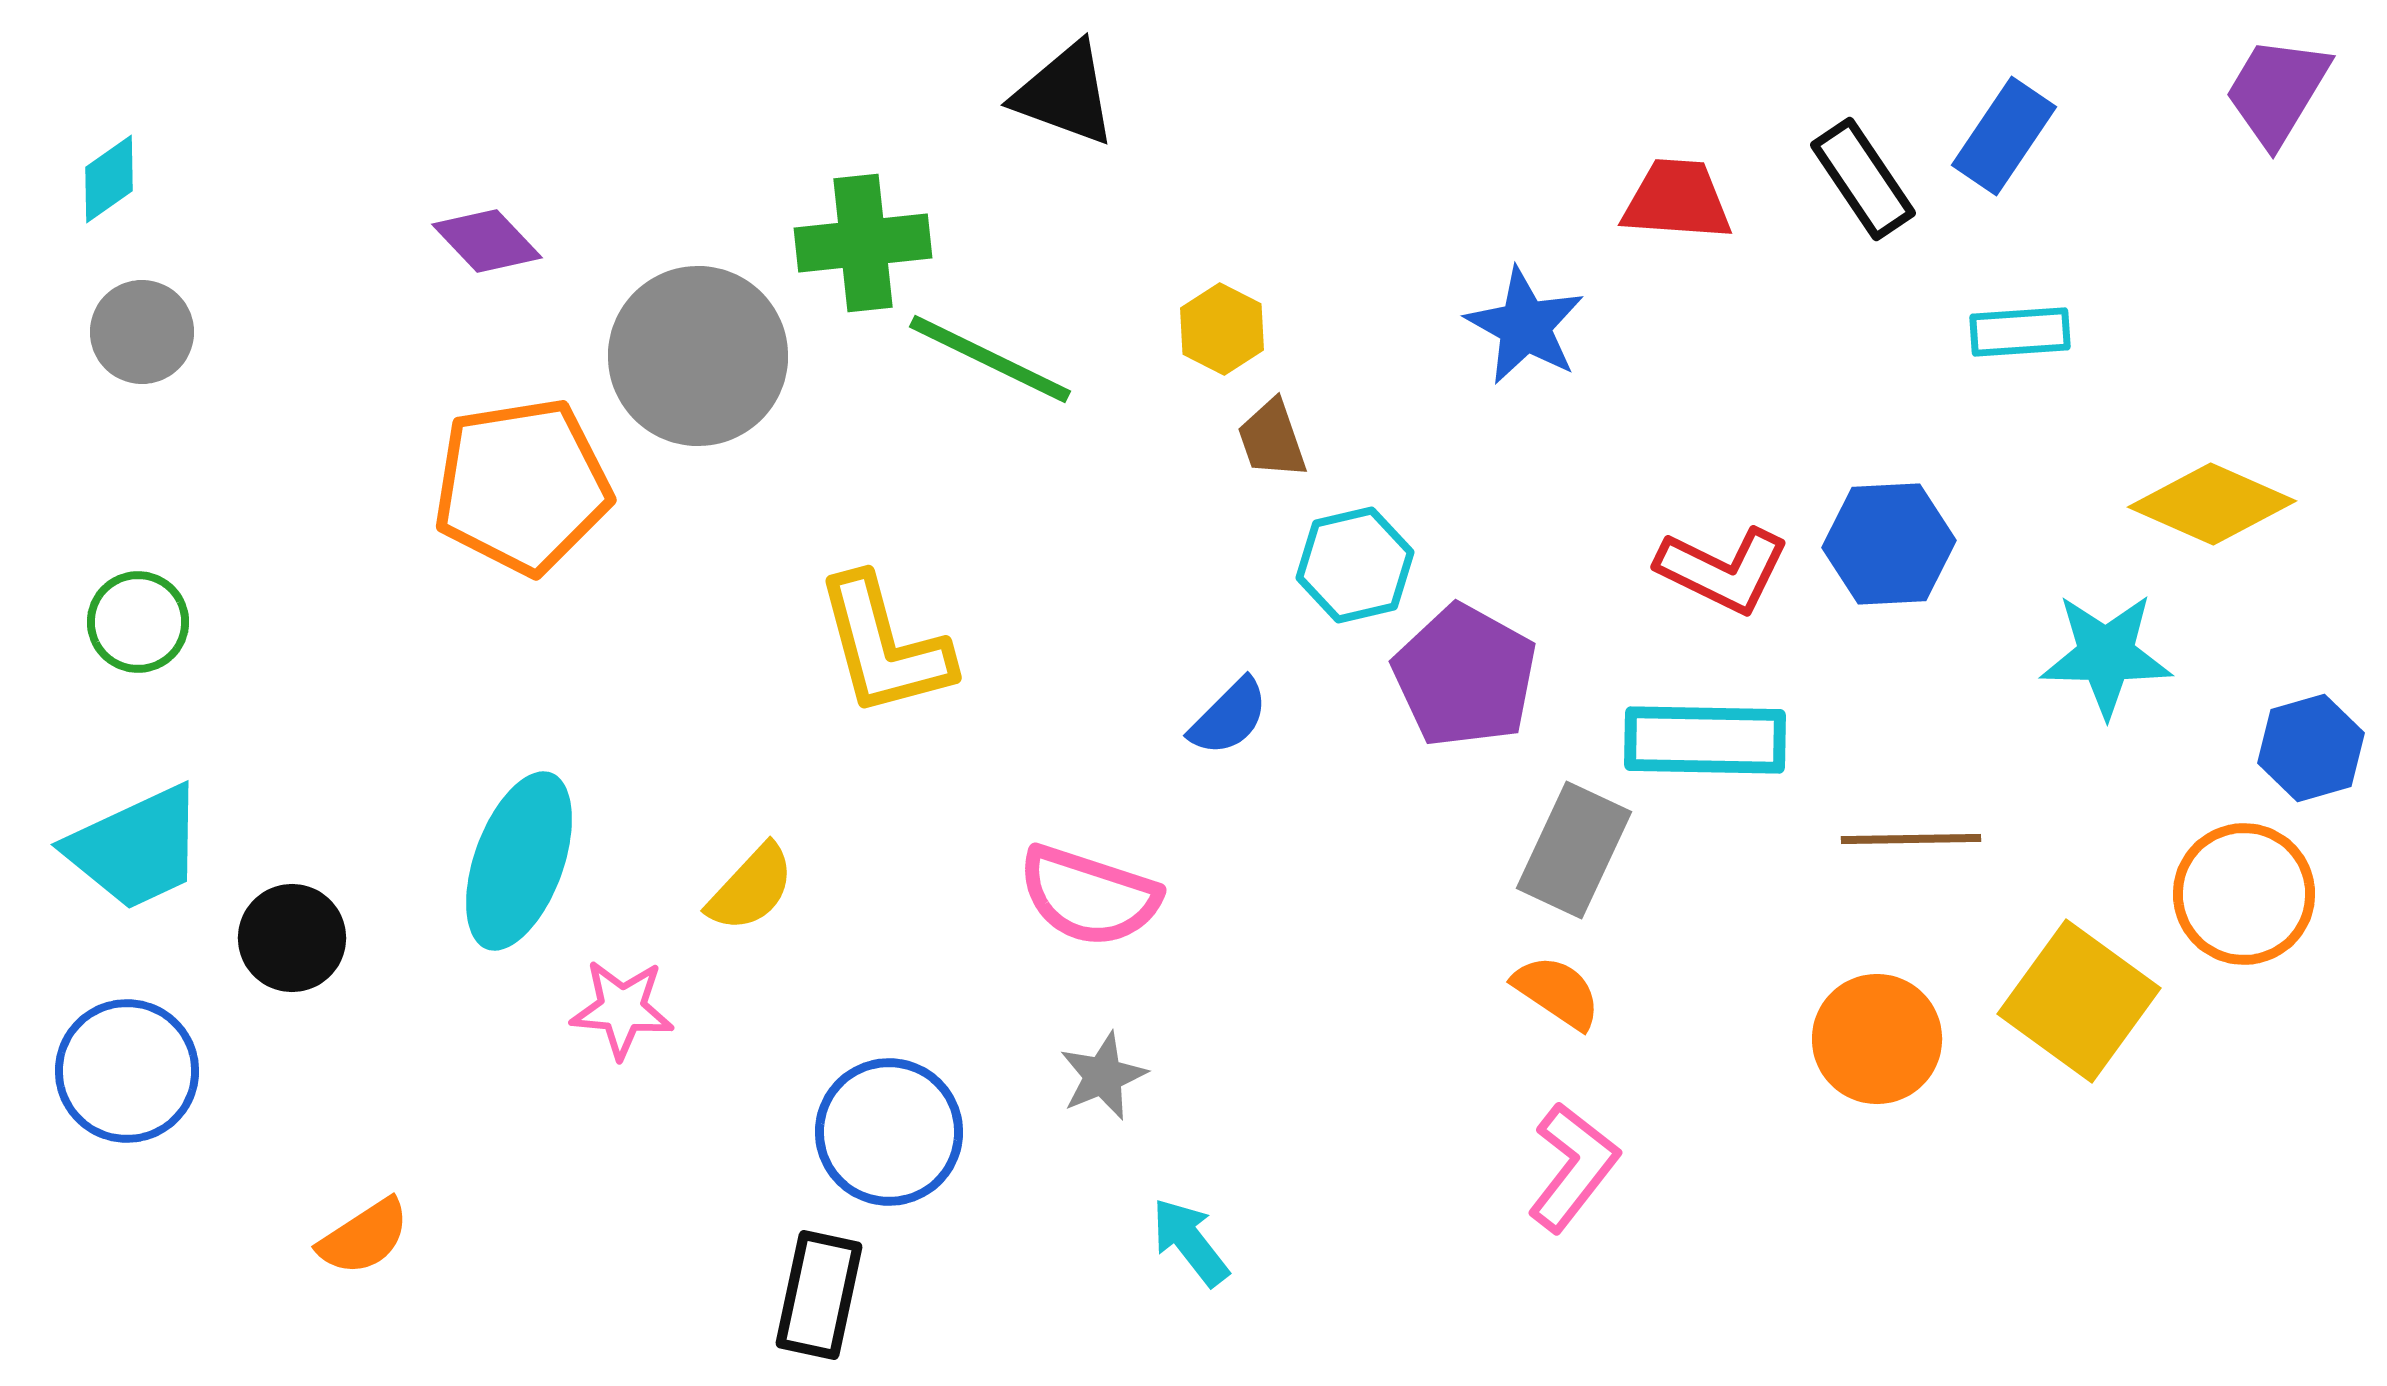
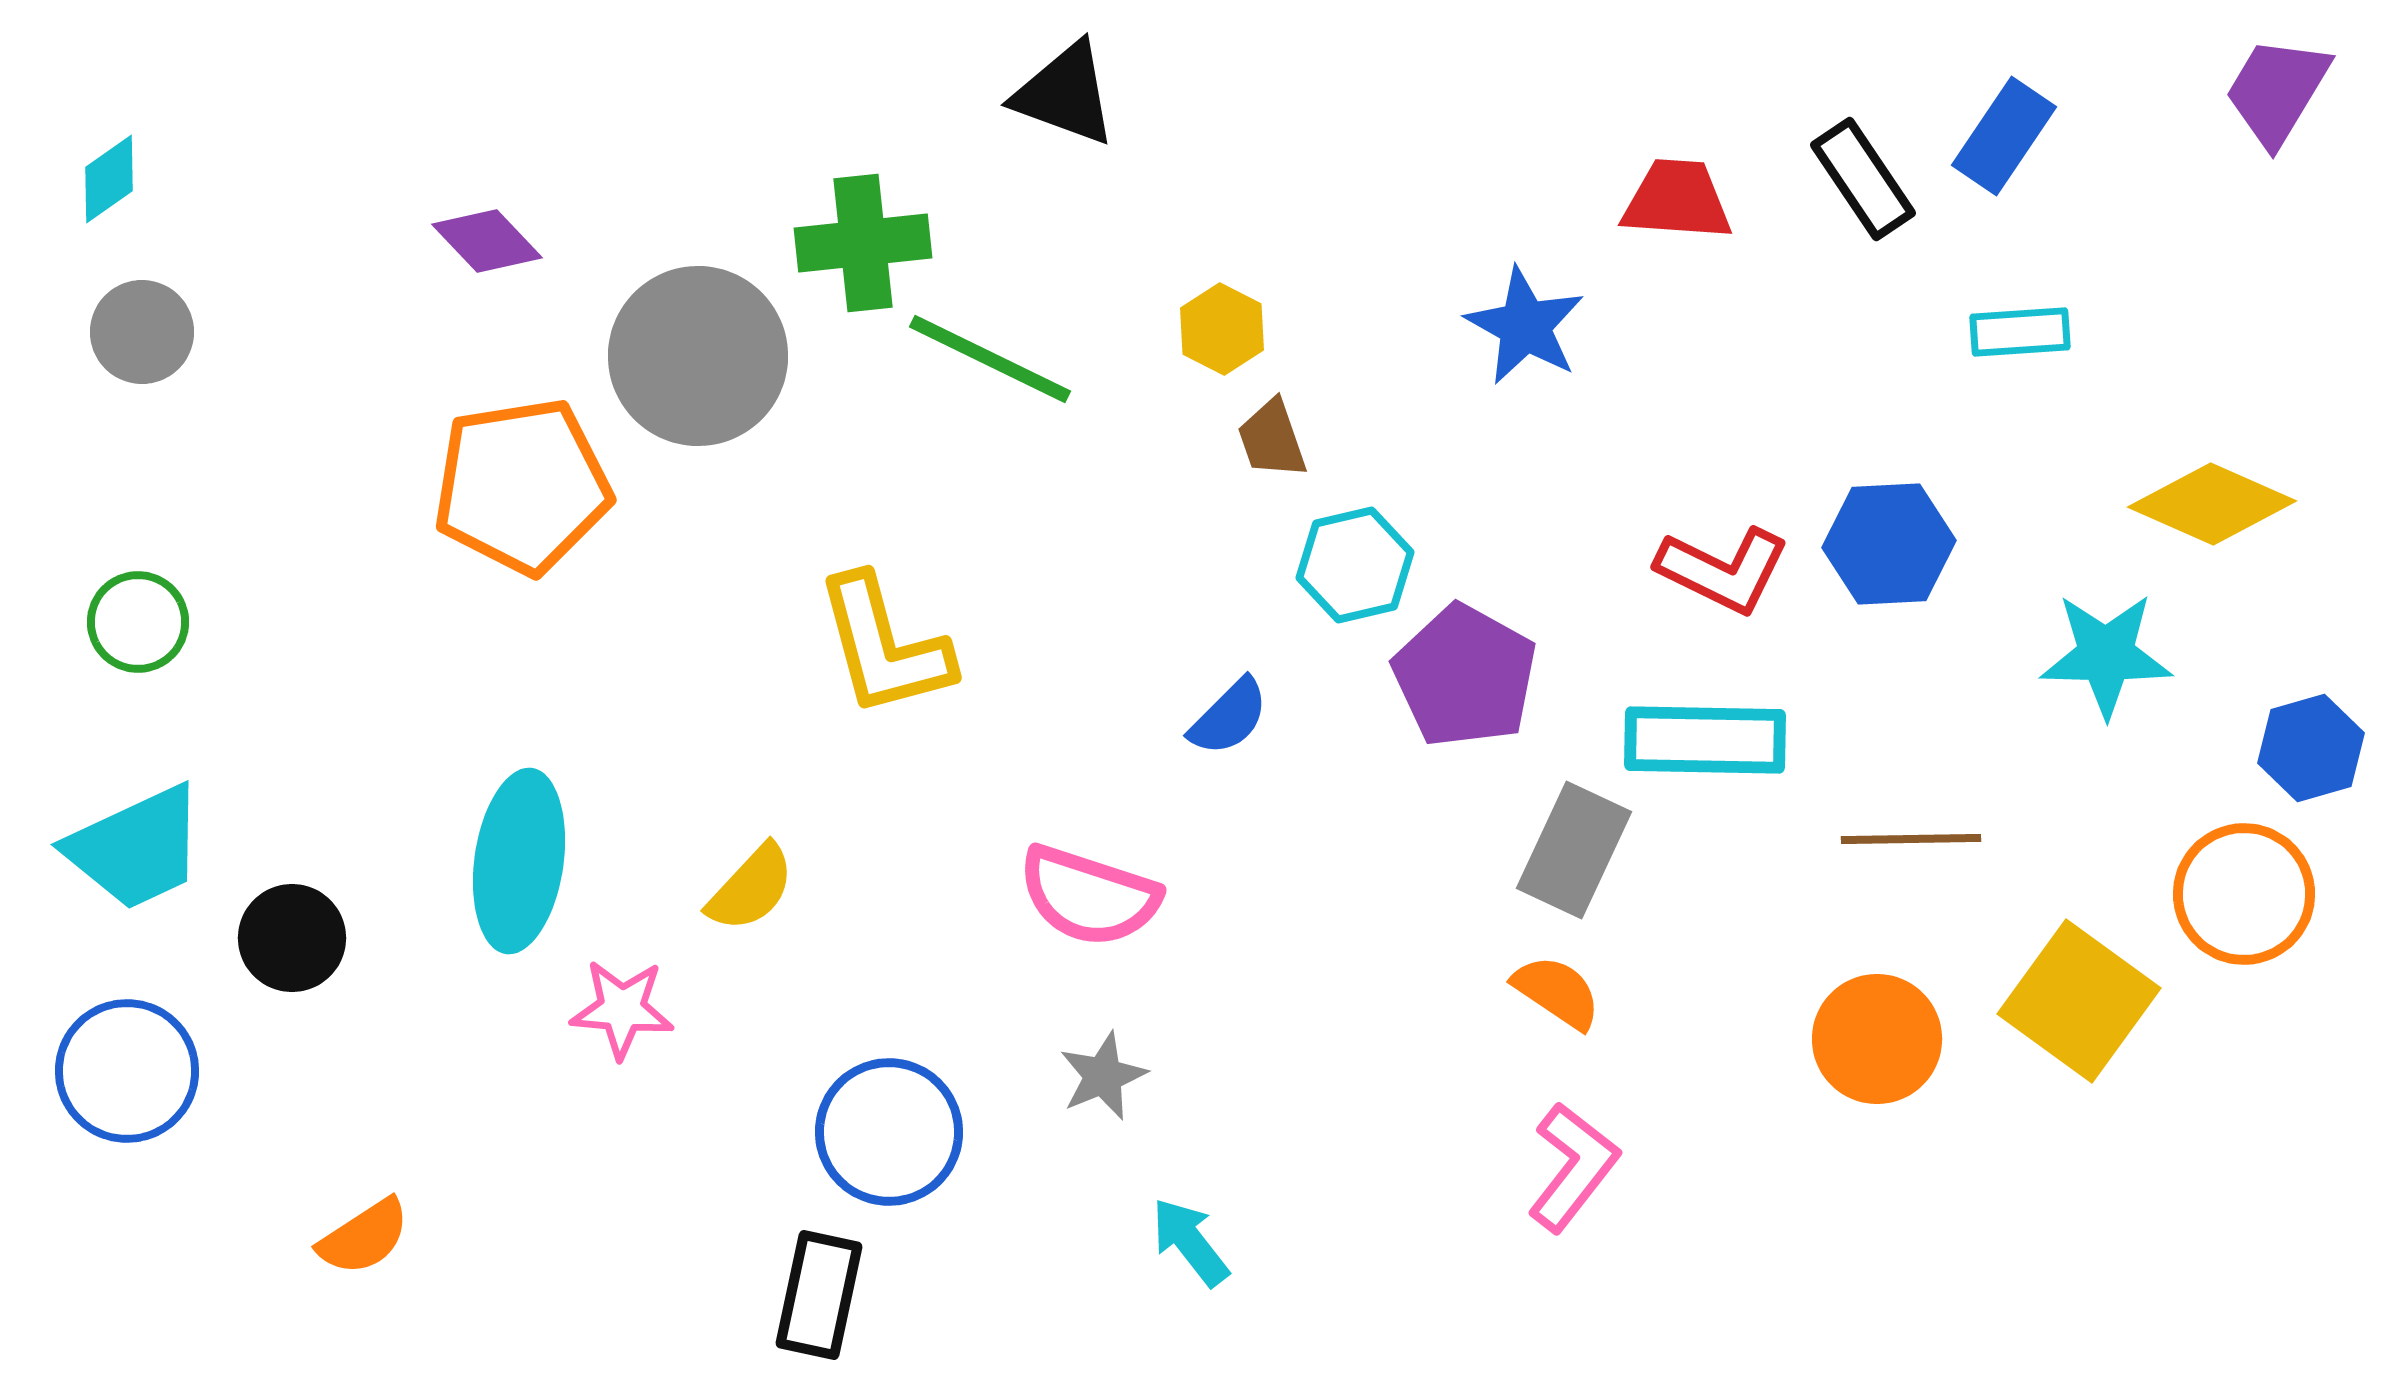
cyan ellipse at (519, 861): rotated 12 degrees counterclockwise
